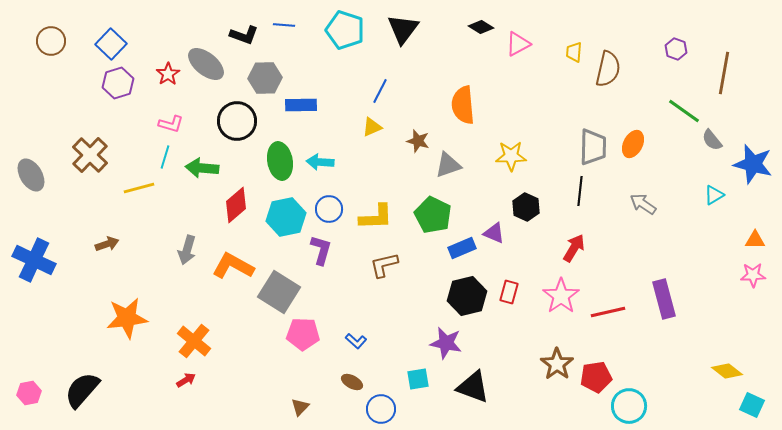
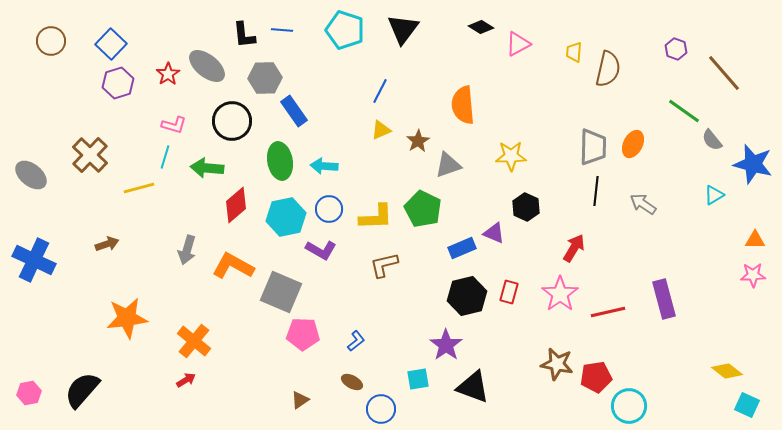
blue line at (284, 25): moved 2 px left, 5 px down
black L-shape at (244, 35): rotated 64 degrees clockwise
gray ellipse at (206, 64): moved 1 px right, 2 px down
brown line at (724, 73): rotated 51 degrees counterclockwise
blue rectangle at (301, 105): moved 7 px left, 6 px down; rotated 56 degrees clockwise
black circle at (237, 121): moved 5 px left
pink L-shape at (171, 124): moved 3 px right, 1 px down
yellow triangle at (372, 127): moved 9 px right, 3 px down
brown star at (418, 141): rotated 25 degrees clockwise
cyan arrow at (320, 162): moved 4 px right, 4 px down
green arrow at (202, 168): moved 5 px right
gray ellipse at (31, 175): rotated 20 degrees counterclockwise
black line at (580, 191): moved 16 px right
green pentagon at (433, 215): moved 10 px left, 6 px up
purple L-shape at (321, 250): rotated 104 degrees clockwise
gray square at (279, 292): moved 2 px right; rotated 9 degrees counterclockwise
pink star at (561, 296): moved 1 px left, 2 px up
blue L-shape at (356, 341): rotated 80 degrees counterclockwise
purple star at (446, 343): moved 2 px down; rotated 24 degrees clockwise
brown star at (557, 364): rotated 24 degrees counterclockwise
cyan square at (752, 405): moved 5 px left
brown triangle at (300, 407): moved 7 px up; rotated 12 degrees clockwise
